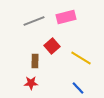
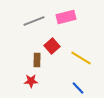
brown rectangle: moved 2 px right, 1 px up
red star: moved 2 px up
